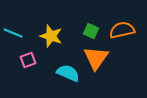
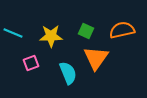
green square: moved 5 px left
yellow star: rotated 20 degrees counterclockwise
pink square: moved 3 px right, 3 px down
cyan semicircle: rotated 45 degrees clockwise
